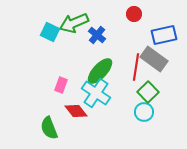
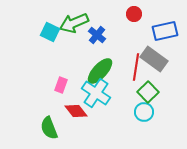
blue rectangle: moved 1 px right, 4 px up
